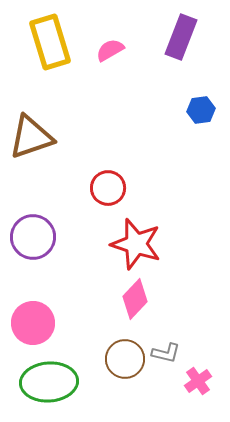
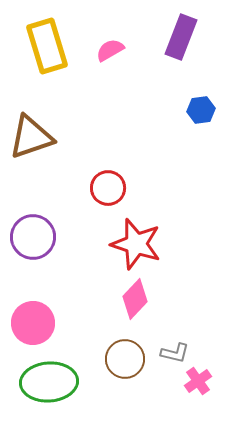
yellow rectangle: moved 3 px left, 4 px down
gray L-shape: moved 9 px right
